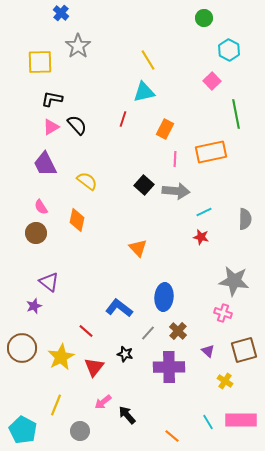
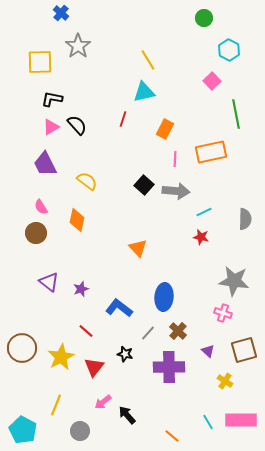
purple star at (34, 306): moved 47 px right, 17 px up
